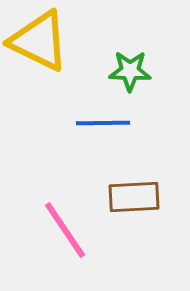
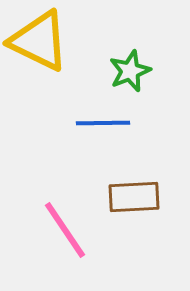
green star: rotated 24 degrees counterclockwise
